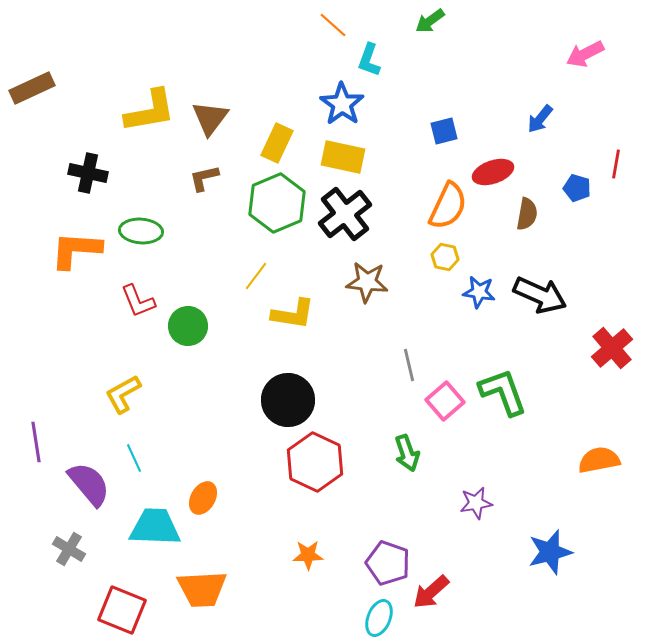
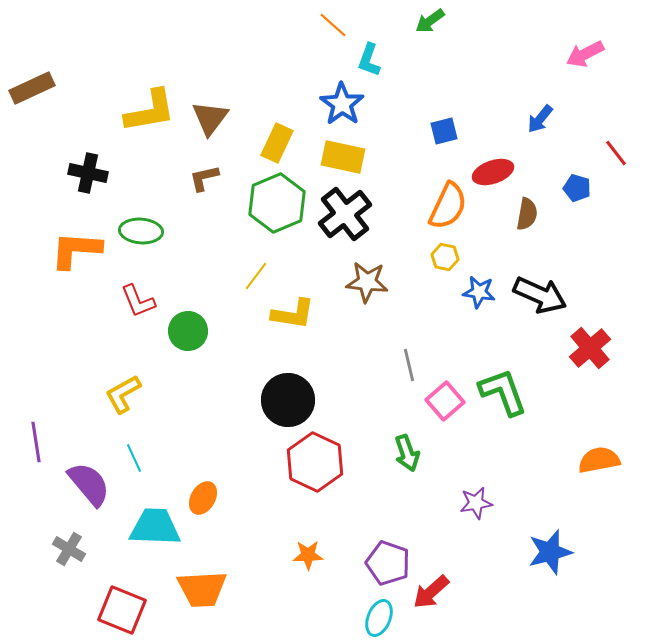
red line at (616, 164): moved 11 px up; rotated 48 degrees counterclockwise
green circle at (188, 326): moved 5 px down
red cross at (612, 348): moved 22 px left
